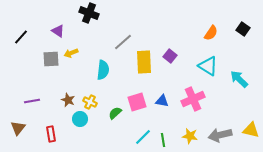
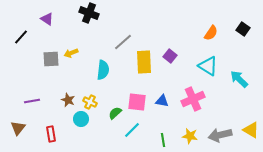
purple triangle: moved 11 px left, 12 px up
pink square: rotated 24 degrees clockwise
cyan circle: moved 1 px right
yellow triangle: rotated 18 degrees clockwise
cyan line: moved 11 px left, 7 px up
